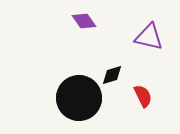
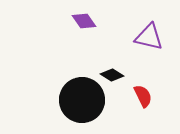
black diamond: rotated 50 degrees clockwise
black circle: moved 3 px right, 2 px down
